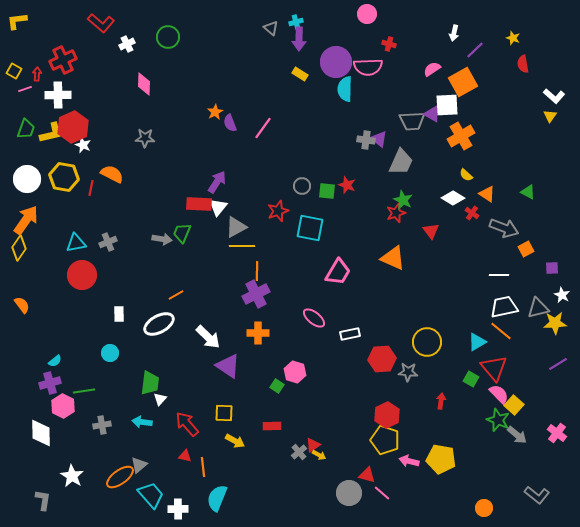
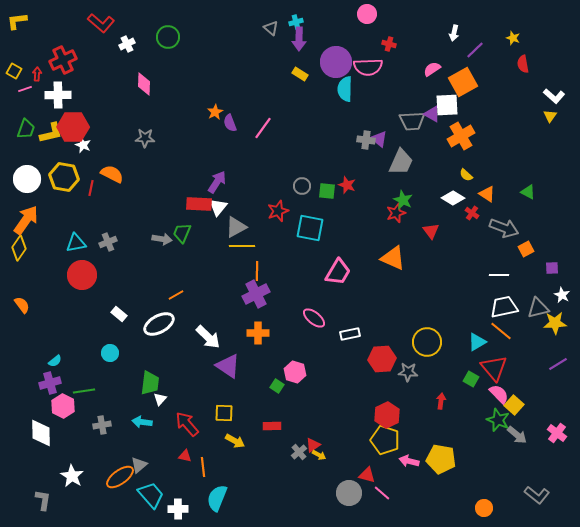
red hexagon at (73, 127): rotated 24 degrees clockwise
white rectangle at (119, 314): rotated 49 degrees counterclockwise
